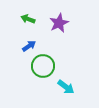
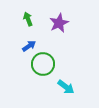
green arrow: rotated 48 degrees clockwise
green circle: moved 2 px up
